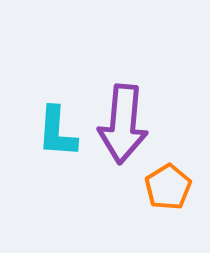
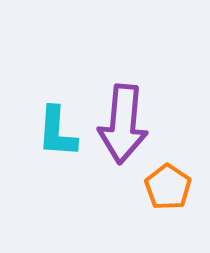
orange pentagon: rotated 6 degrees counterclockwise
